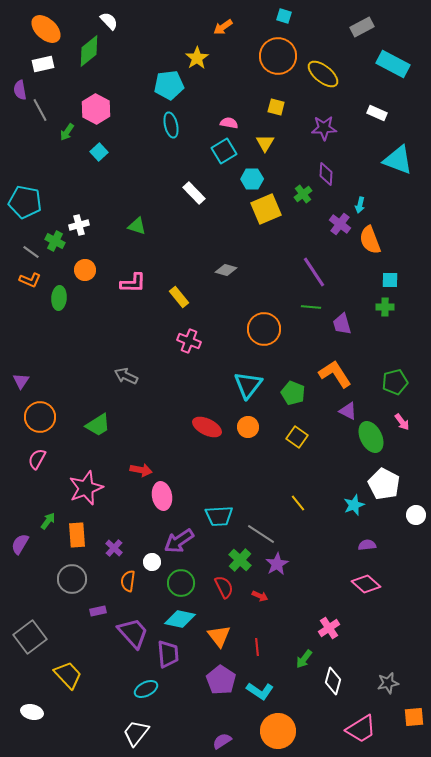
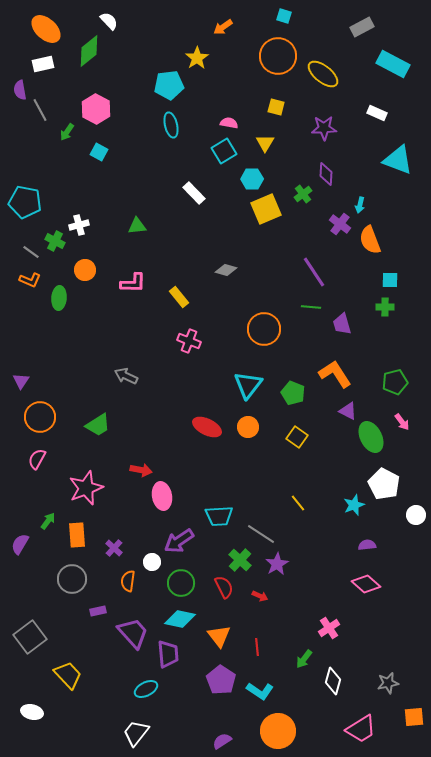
cyan square at (99, 152): rotated 18 degrees counterclockwise
green triangle at (137, 226): rotated 24 degrees counterclockwise
